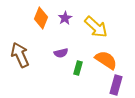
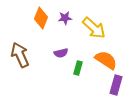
purple star: rotated 24 degrees clockwise
yellow arrow: moved 2 px left, 1 px down
